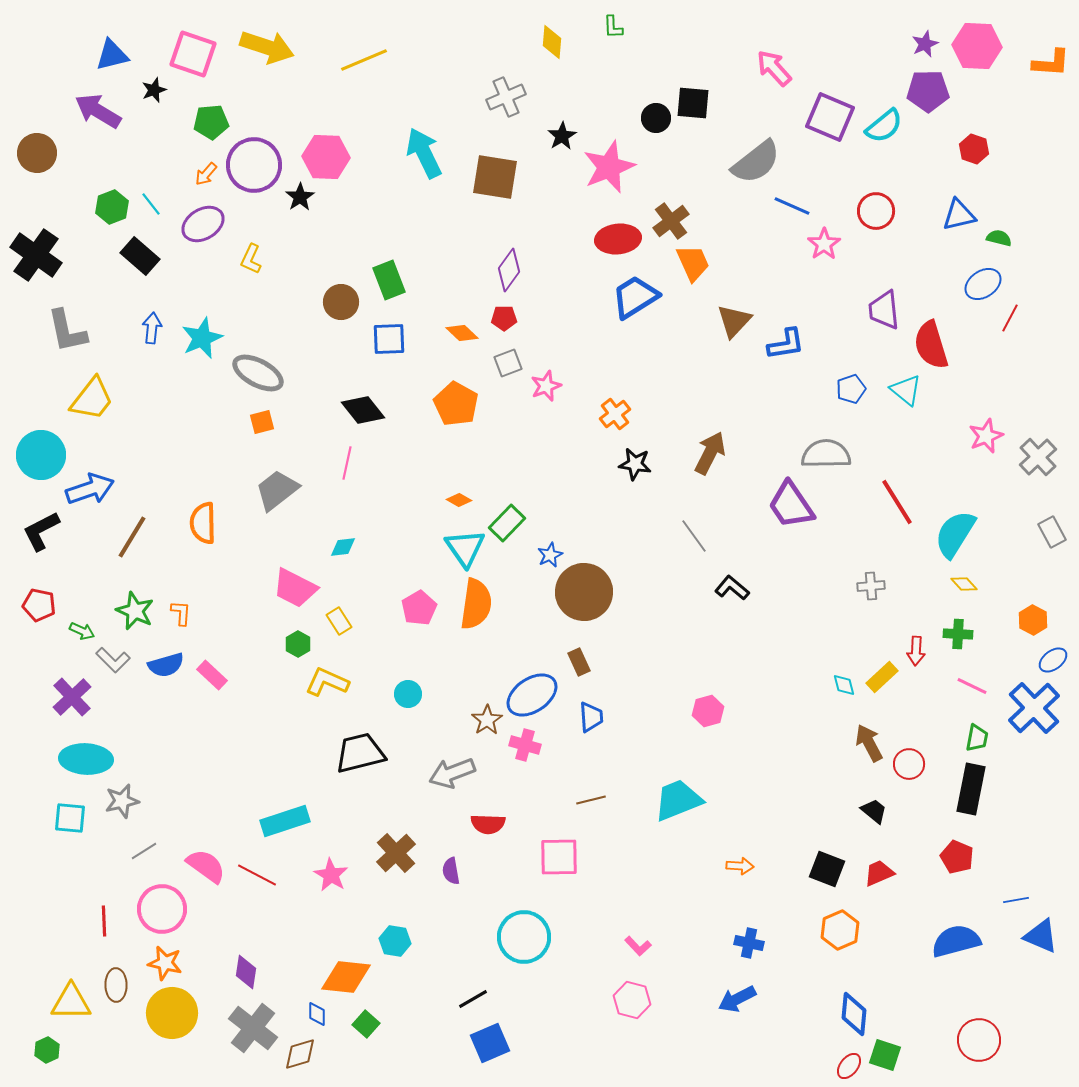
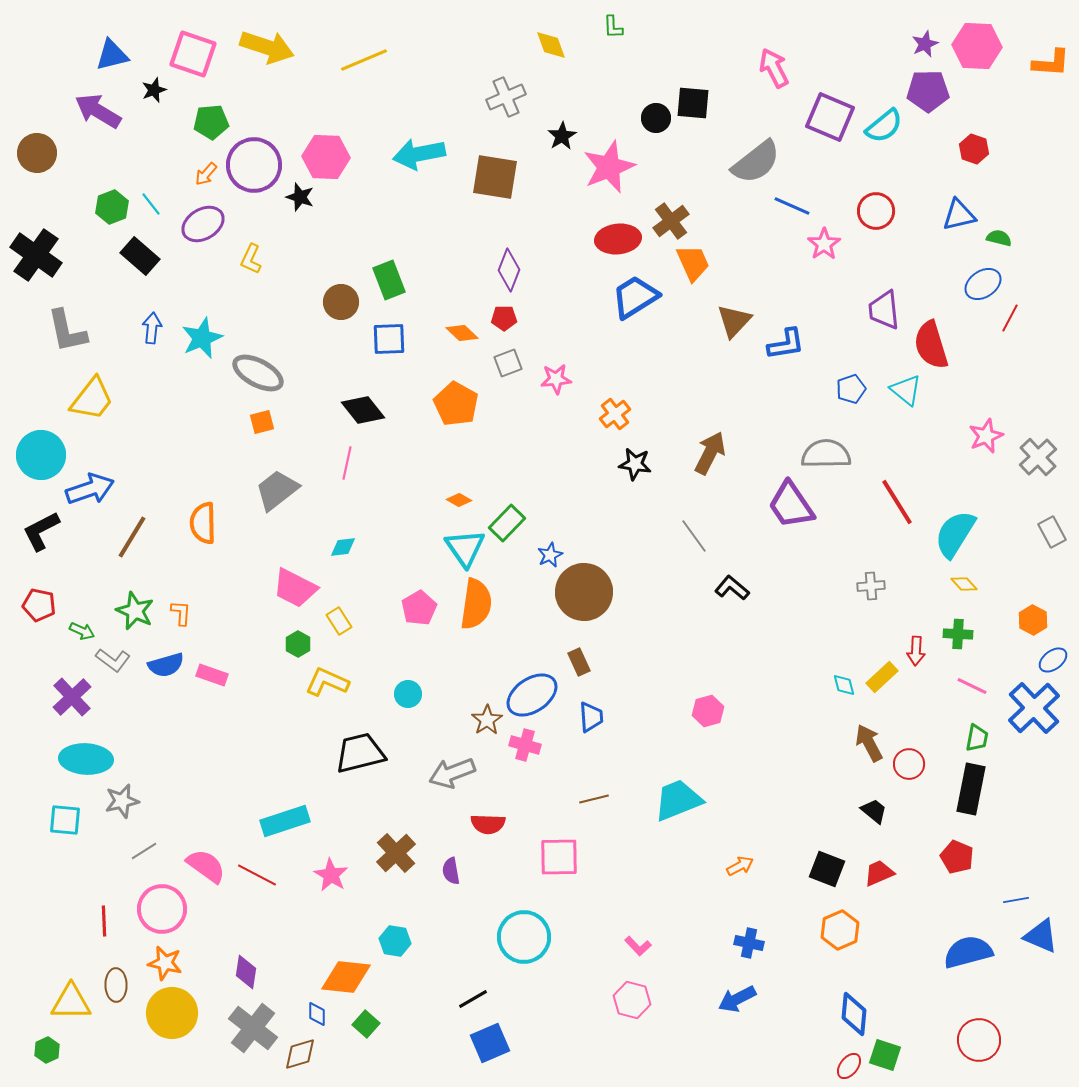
yellow diamond at (552, 42): moved 1 px left, 3 px down; rotated 24 degrees counterclockwise
pink arrow at (774, 68): rotated 15 degrees clockwise
cyan arrow at (424, 153): moved 5 px left, 1 px down; rotated 75 degrees counterclockwise
black star at (300, 197): rotated 20 degrees counterclockwise
purple diamond at (509, 270): rotated 15 degrees counterclockwise
pink star at (546, 386): moved 10 px right, 7 px up; rotated 16 degrees clockwise
gray L-shape at (113, 660): rotated 8 degrees counterclockwise
pink rectangle at (212, 675): rotated 24 degrees counterclockwise
brown line at (591, 800): moved 3 px right, 1 px up
cyan square at (70, 818): moved 5 px left, 2 px down
orange arrow at (740, 866): rotated 32 degrees counterclockwise
blue semicircle at (956, 941): moved 12 px right, 11 px down
